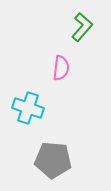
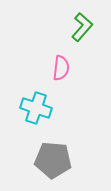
cyan cross: moved 8 px right
